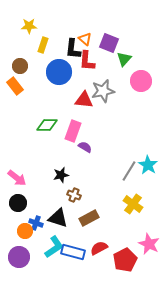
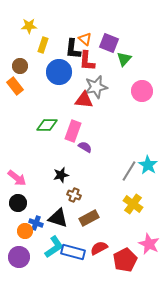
pink circle: moved 1 px right, 10 px down
gray star: moved 7 px left, 4 px up
